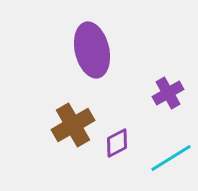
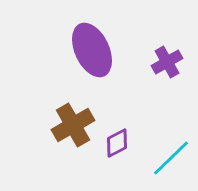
purple ellipse: rotated 12 degrees counterclockwise
purple cross: moved 1 px left, 31 px up
cyan line: rotated 12 degrees counterclockwise
